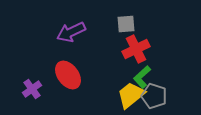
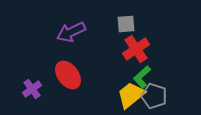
red cross: rotated 8 degrees counterclockwise
